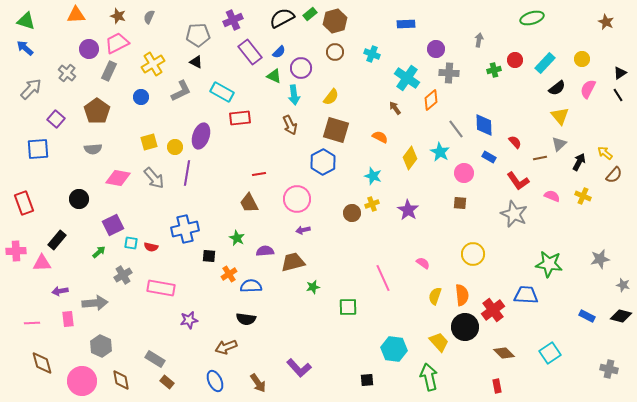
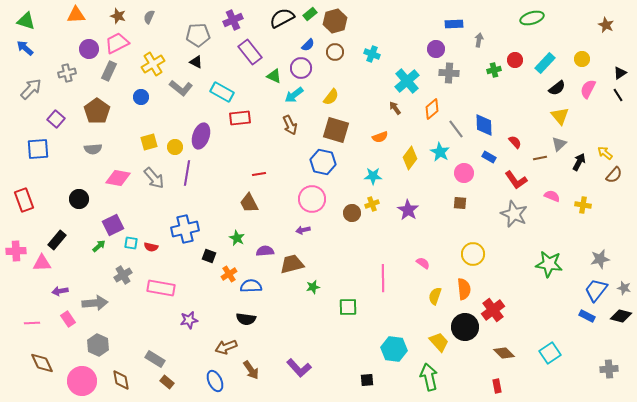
brown star at (606, 22): moved 3 px down
blue rectangle at (406, 24): moved 48 px right
blue semicircle at (279, 52): moved 29 px right, 7 px up
gray cross at (67, 73): rotated 36 degrees clockwise
cyan cross at (407, 78): moved 3 px down; rotated 15 degrees clockwise
gray L-shape at (181, 91): moved 3 px up; rotated 65 degrees clockwise
cyan arrow at (294, 95): rotated 60 degrees clockwise
orange diamond at (431, 100): moved 1 px right, 9 px down
orange semicircle at (380, 137): rotated 133 degrees clockwise
blue hexagon at (323, 162): rotated 20 degrees counterclockwise
cyan star at (373, 176): rotated 18 degrees counterclockwise
red L-shape at (518, 181): moved 2 px left, 1 px up
yellow cross at (583, 196): moved 9 px down; rotated 14 degrees counterclockwise
pink circle at (297, 199): moved 15 px right
red rectangle at (24, 203): moved 3 px up
green arrow at (99, 252): moved 6 px up
black square at (209, 256): rotated 16 degrees clockwise
brown trapezoid at (293, 262): moved 1 px left, 2 px down
pink line at (383, 278): rotated 24 degrees clockwise
gray star at (623, 285): moved 1 px right, 3 px down
orange semicircle at (462, 295): moved 2 px right, 6 px up
blue trapezoid at (526, 295): moved 70 px right, 5 px up; rotated 55 degrees counterclockwise
pink rectangle at (68, 319): rotated 28 degrees counterclockwise
gray hexagon at (101, 346): moved 3 px left, 1 px up
brown diamond at (42, 363): rotated 10 degrees counterclockwise
gray cross at (609, 369): rotated 18 degrees counterclockwise
brown arrow at (258, 383): moved 7 px left, 13 px up
